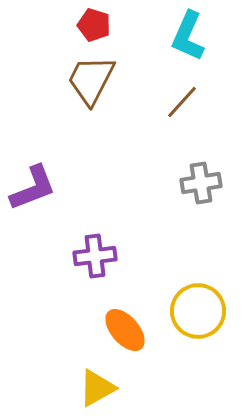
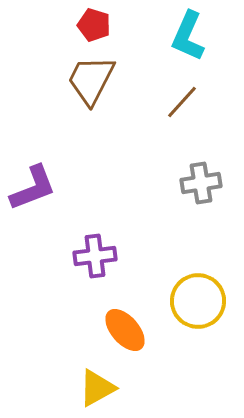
yellow circle: moved 10 px up
